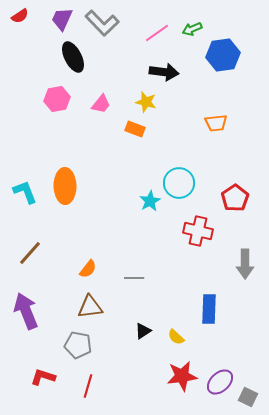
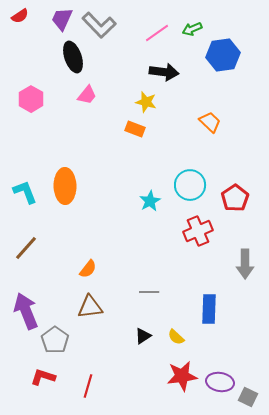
gray L-shape: moved 3 px left, 2 px down
black ellipse: rotated 8 degrees clockwise
pink hexagon: moved 26 px left; rotated 20 degrees counterclockwise
pink trapezoid: moved 14 px left, 9 px up
orange trapezoid: moved 6 px left, 1 px up; rotated 130 degrees counterclockwise
cyan circle: moved 11 px right, 2 px down
red cross: rotated 36 degrees counterclockwise
brown line: moved 4 px left, 5 px up
gray line: moved 15 px right, 14 px down
black triangle: moved 5 px down
gray pentagon: moved 23 px left, 5 px up; rotated 24 degrees clockwise
purple ellipse: rotated 52 degrees clockwise
